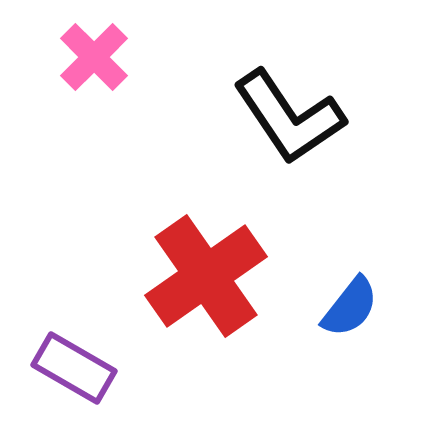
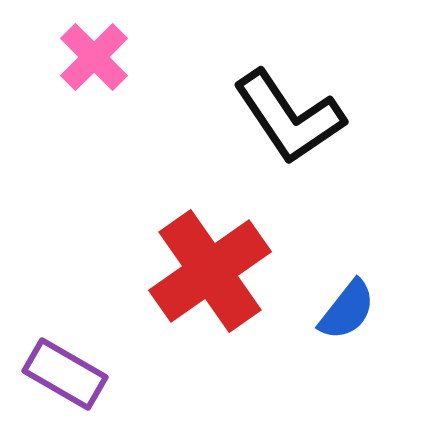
red cross: moved 4 px right, 5 px up
blue semicircle: moved 3 px left, 3 px down
purple rectangle: moved 9 px left, 6 px down
